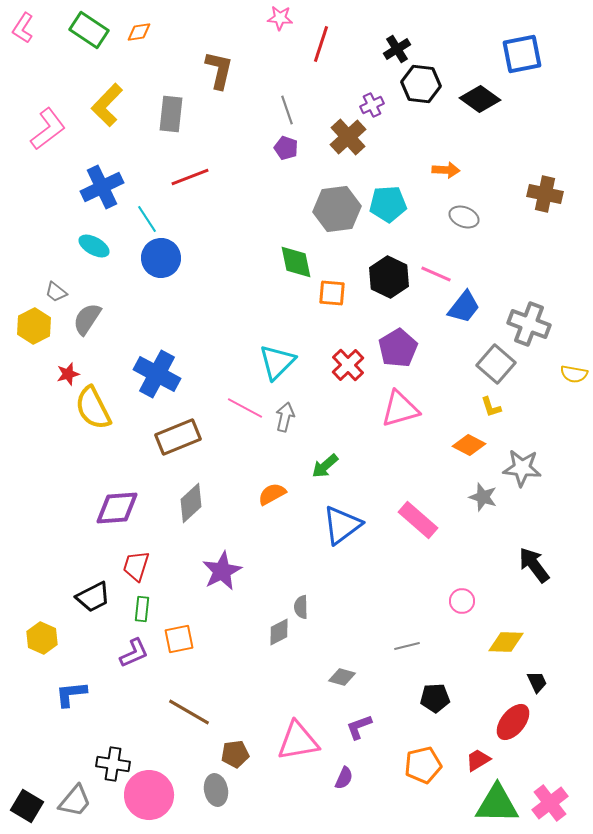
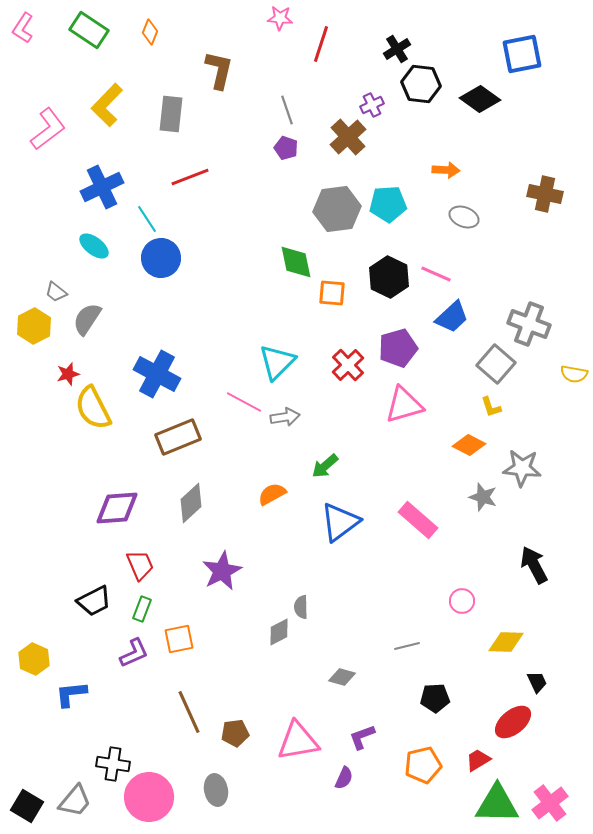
orange diamond at (139, 32): moved 11 px right; rotated 60 degrees counterclockwise
cyan ellipse at (94, 246): rotated 8 degrees clockwise
blue trapezoid at (464, 307): moved 12 px left, 10 px down; rotated 9 degrees clockwise
purple pentagon at (398, 348): rotated 15 degrees clockwise
pink line at (245, 408): moved 1 px left, 6 px up
pink triangle at (400, 409): moved 4 px right, 4 px up
gray arrow at (285, 417): rotated 68 degrees clockwise
blue triangle at (342, 525): moved 2 px left, 3 px up
black arrow at (534, 565): rotated 9 degrees clockwise
red trapezoid at (136, 566): moved 4 px right, 1 px up; rotated 140 degrees clockwise
black trapezoid at (93, 597): moved 1 px right, 4 px down
green rectangle at (142, 609): rotated 15 degrees clockwise
yellow hexagon at (42, 638): moved 8 px left, 21 px down
brown line at (189, 712): rotated 36 degrees clockwise
red ellipse at (513, 722): rotated 12 degrees clockwise
purple L-shape at (359, 727): moved 3 px right, 10 px down
brown pentagon at (235, 754): moved 21 px up
pink circle at (149, 795): moved 2 px down
